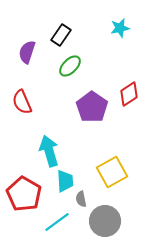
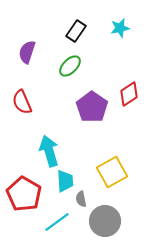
black rectangle: moved 15 px right, 4 px up
